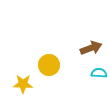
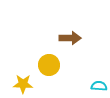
brown arrow: moved 21 px left, 10 px up; rotated 20 degrees clockwise
cyan semicircle: moved 13 px down
